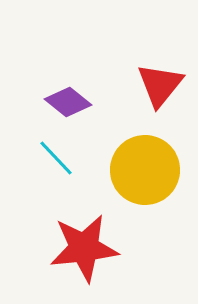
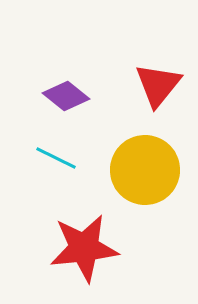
red triangle: moved 2 px left
purple diamond: moved 2 px left, 6 px up
cyan line: rotated 21 degrees counterclockwise
